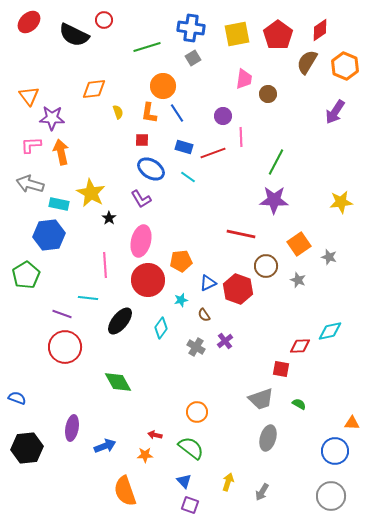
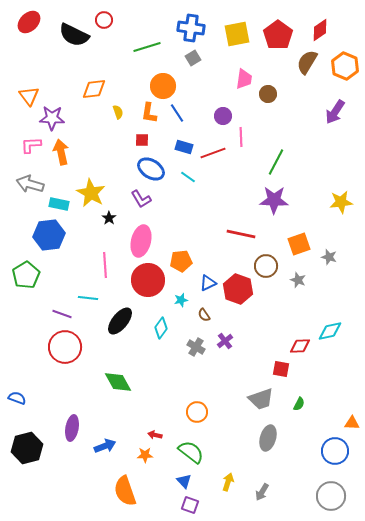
orange square at (299, 244): rotated 15 degrees clockwise
green semicircle at (299, 404): rotated 88 degrees clockwise
black hexagon at (27, 448): rotated 8 degrees counterclockwise
green semicircle at (191, 448): moved 4 px down
